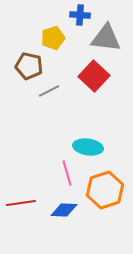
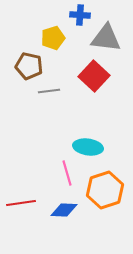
gray line: rotated 20 degrees clockwise
